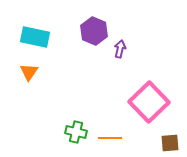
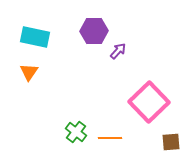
purple hexagon: rotated 24 degrees counterclockwise
purple arrow: moved 2 px left, 2 px down; rotated 30 degrees clockwise
green cross: rotated 25 degrees clockwise
brown square: moved 1 px right, 1 px up
